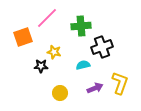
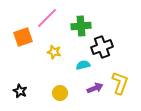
black star: moved 21 px left, 25 px down; rotated 24 degrees clockwise
